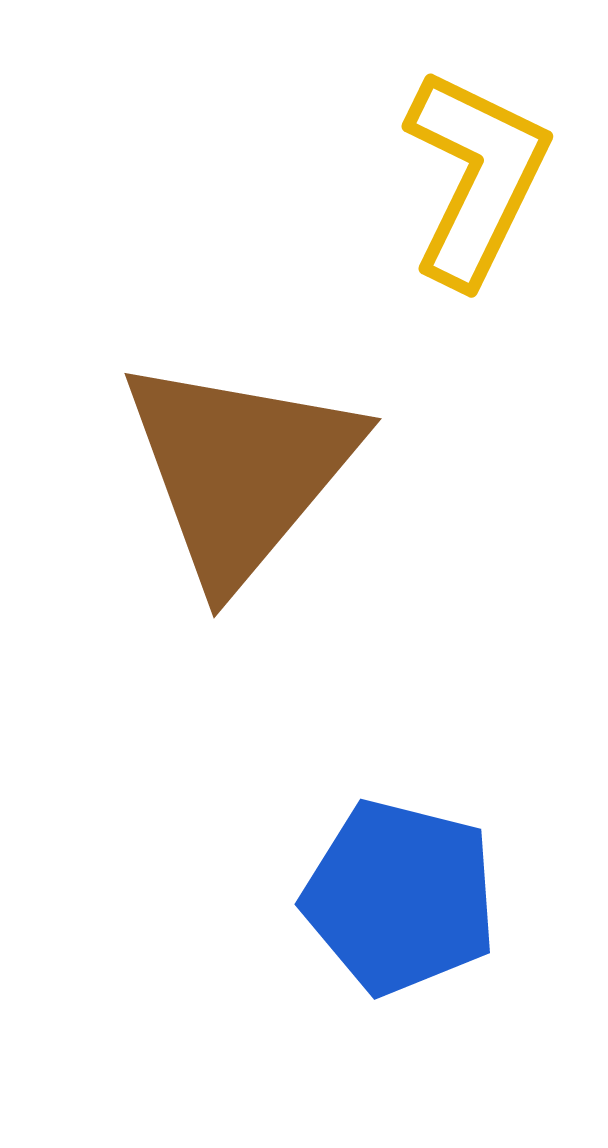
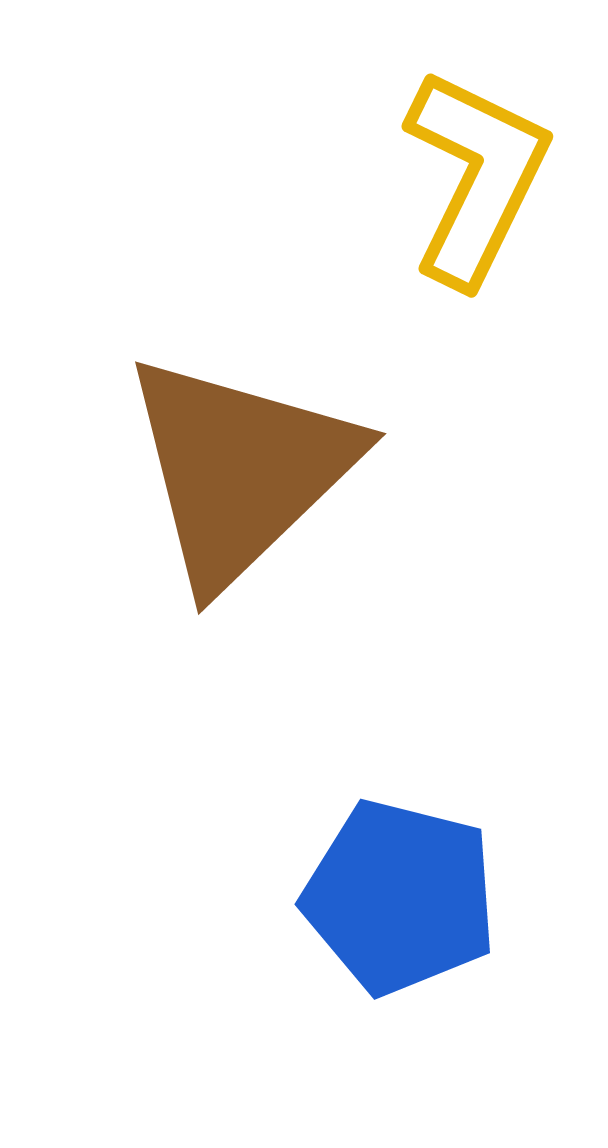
brown triangle: rotated 6 degrees clockwise
